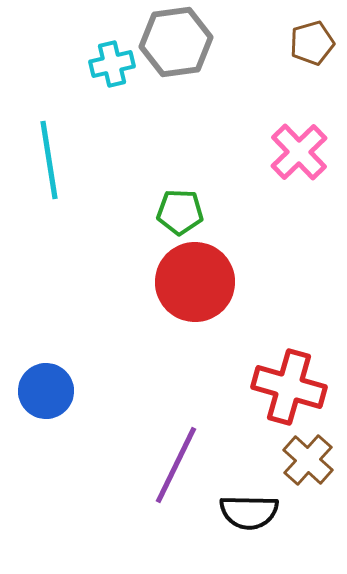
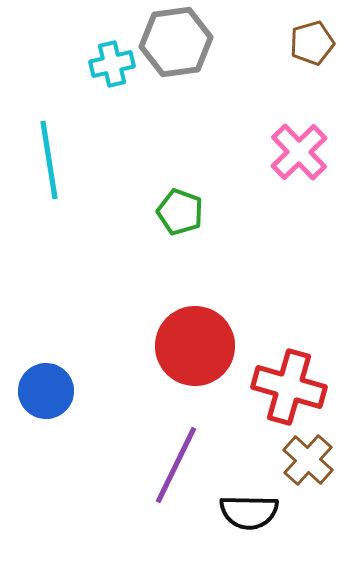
green pentagon: rotated 18 degrees clockwise
red circle: moved 64 px down
